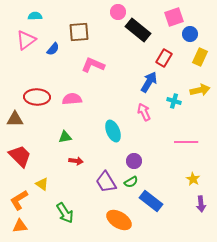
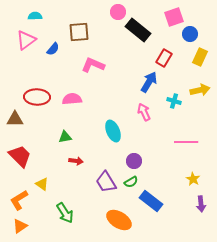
orange triangle: rotated 28 degrees counterclockwise
